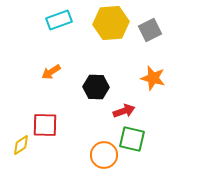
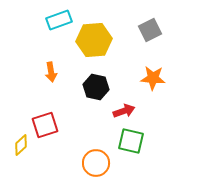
yellow hexagon: moved 17 px left, 17 px down
orange arrow: rotated 66 degrees counterclockwise
orange star: rotated 10 degrees counterclockwise
black hexagon: rotated 10 degrees clockwise
red square: rotated 20 degrees counterclockwise
green square: moved 1 px left, 2 px down
yellow diamond: rotated 10 degrees counterclockwise
orange circle: moved 8 px left, 8 px down
